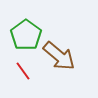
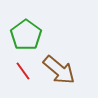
brown arrow: moved 14 px down
